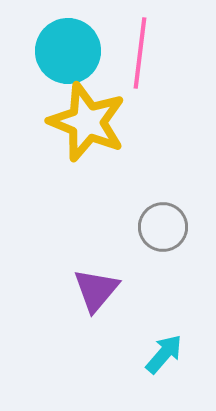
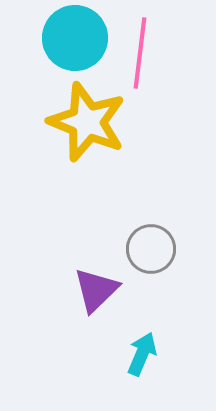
cyan circle: moved 7 px right, 13 px up
gray circle: moved 12 px left, 22 px down
purple triangle: rotated 6 degrees clockwise
cyan arrow: moved 22 px left; rotated 18 degrees counterclockwise
